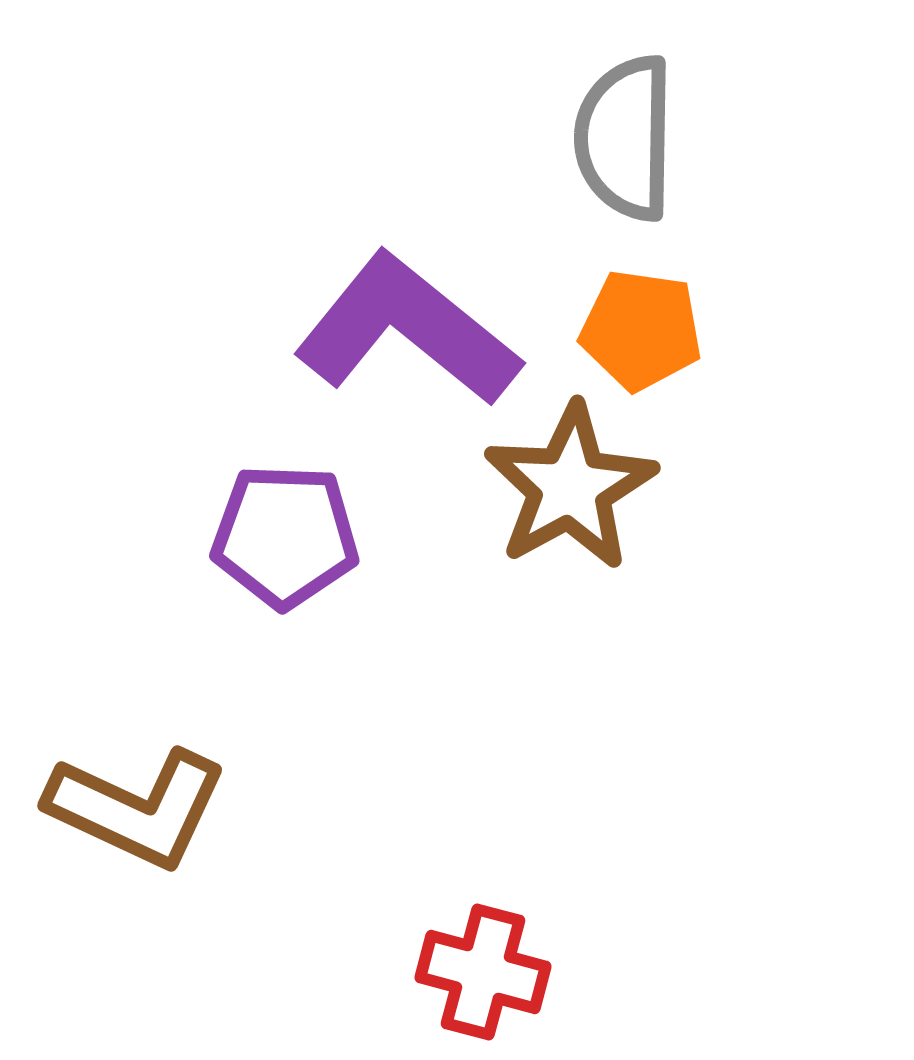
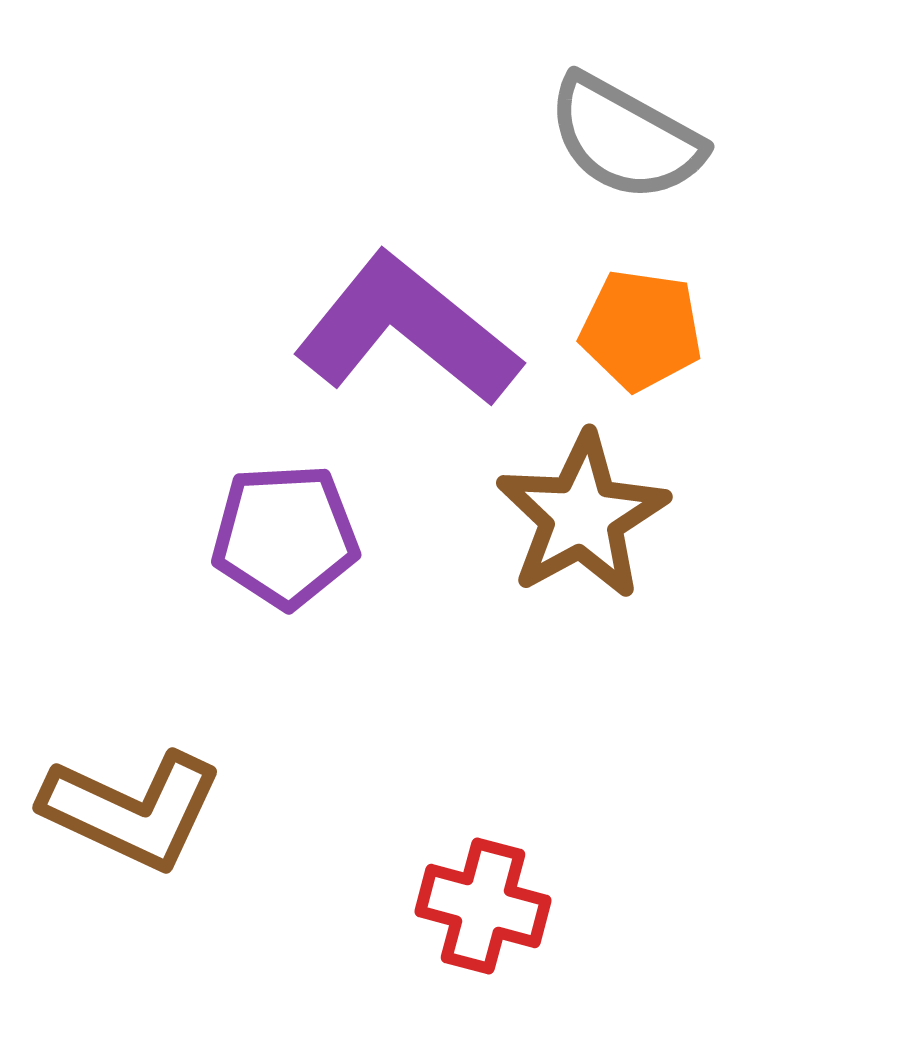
gray semicircle: rotated 62 degrees counterclockwise
brown star: moved 12 px right, 29 px down
purple pentagon: rotated 5 degrees counterclockwise
brown L-shape: moved 5 px left, 2 px down
red cross: moved 66 px up
